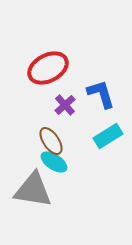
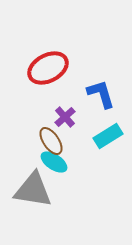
purple cross: moved 12 px down
